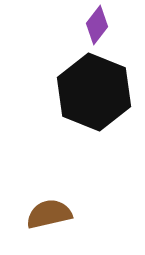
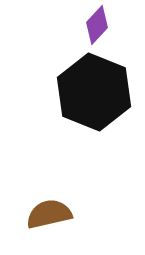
purple diamond: rotated 6 degrees clockwise
